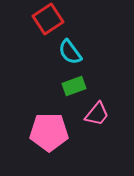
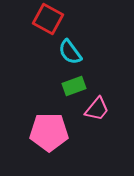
red square: rotated 28 degrees counterclockwise
pink trapezoid: moved 5 px up
